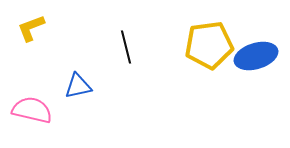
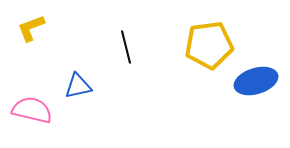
blue ellipse: moved 25 px down
